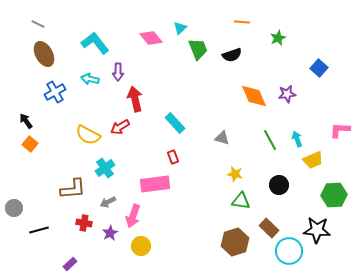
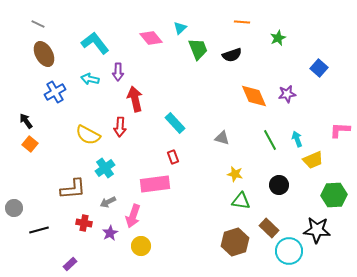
red arrow at (120, 127): rotated 54 degrees counterclockwise
